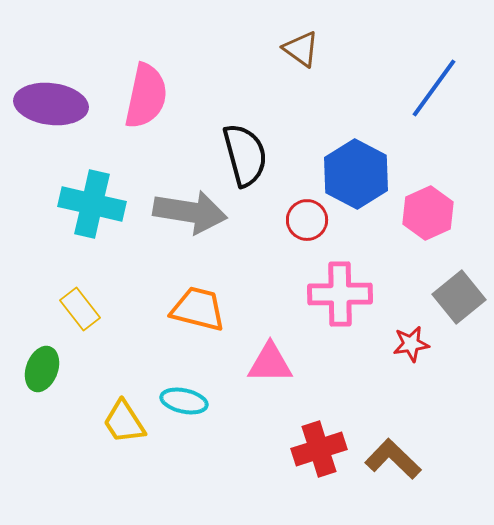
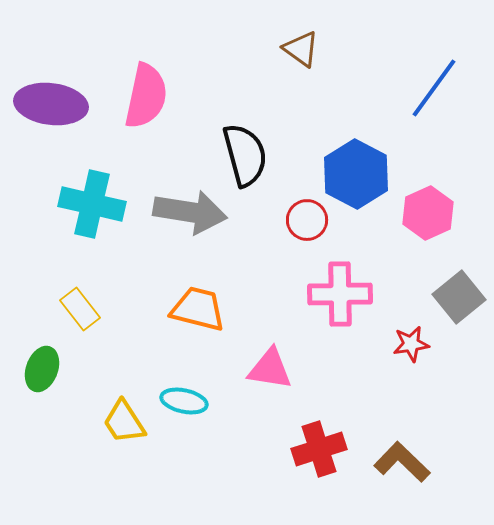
pink triangle: moved 6 px down; rotated 9 degrees clockwise
brown L-shape: moved 9 px right, 3 px down
